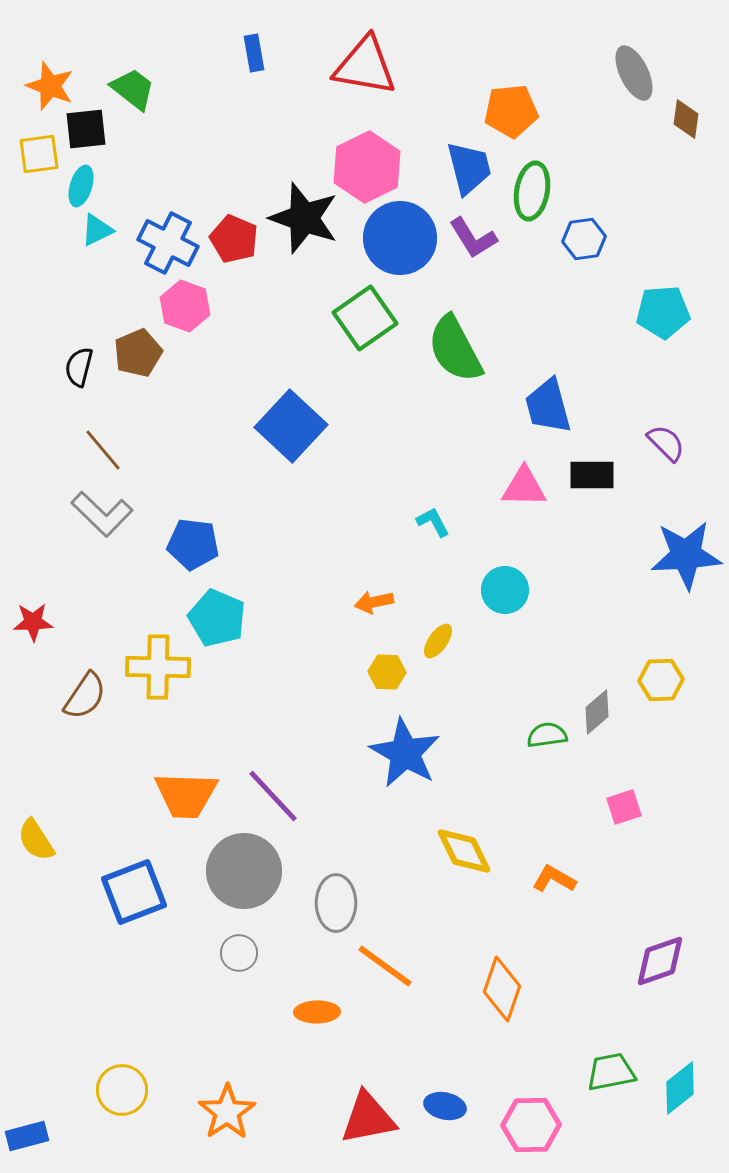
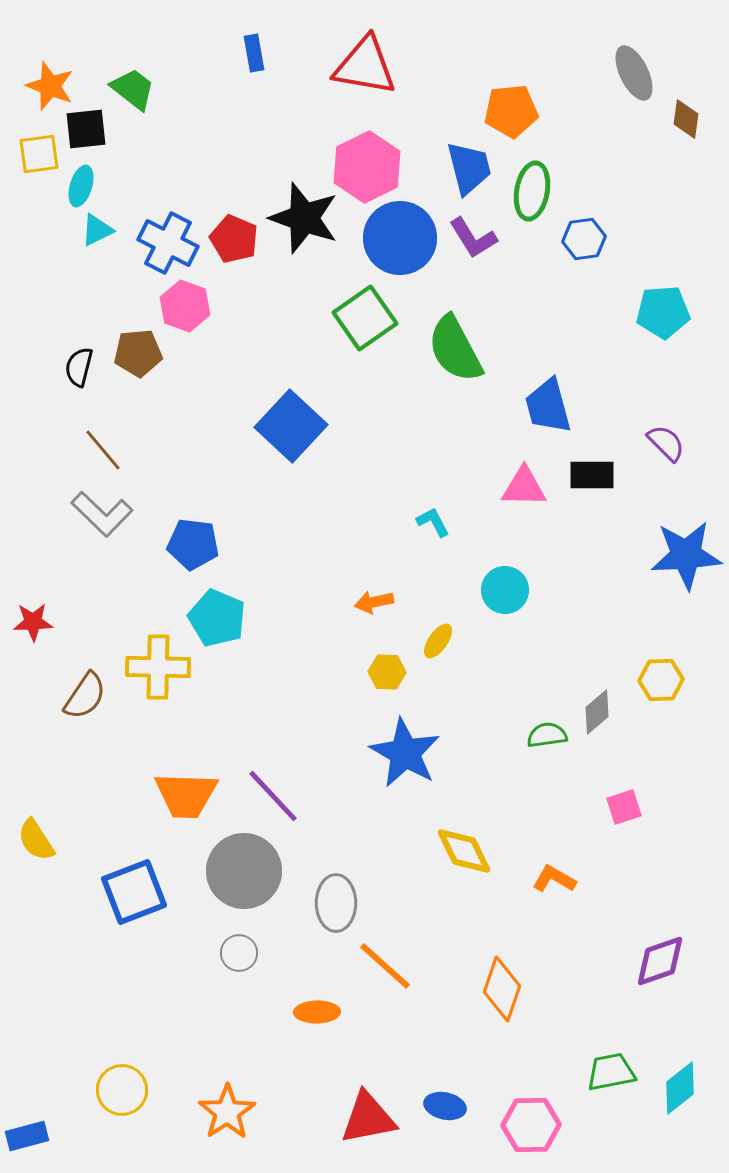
brown pentagon at (138, 353): rotated 18 degrees clockwise
orange line at (385, 966): rotated 6 degrees clockwise
